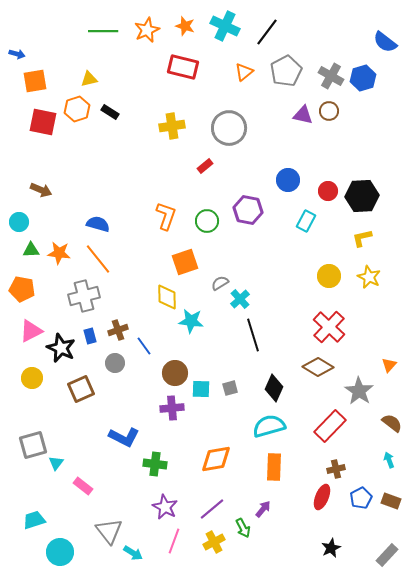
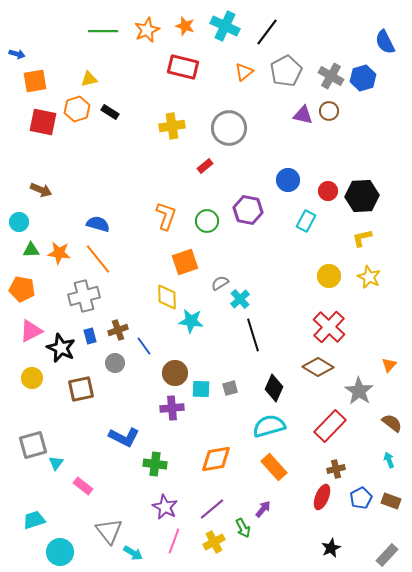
blue semicircle at (385, 42): rotated 25 degrees clockwise
brown square at (81, 389): rotated 12 degrees clockwise
orange rectangle at (274, 467): rotated 44 degrees counterclockwise
